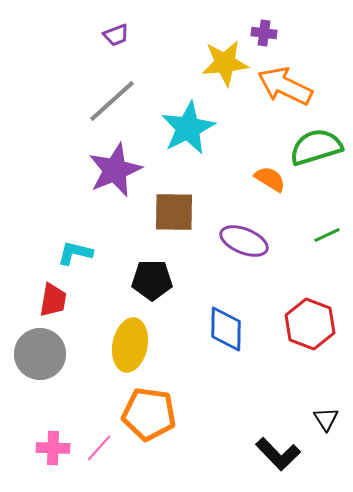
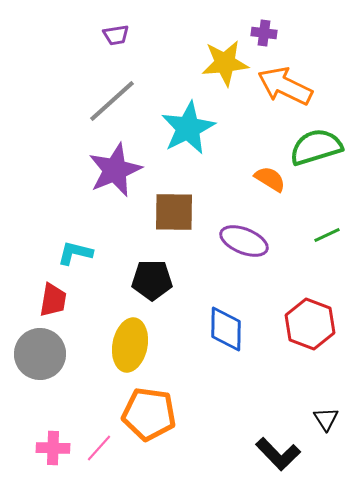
purple trapezoid: rotated 12 degrees clockwise
